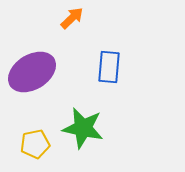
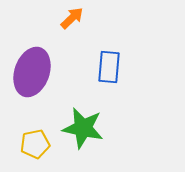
purple ellipse: rotated 39 degrees counterclockwise
